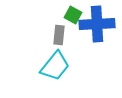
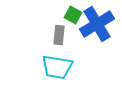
blue cross: rotated 28 degrees counterclockwise
cyan trapezoid: moved 2 px right, 1 px down; rotated 60 degrees clockwise
